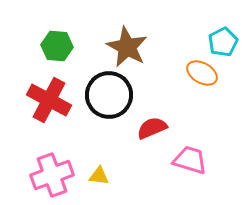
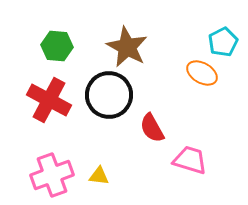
red semicircle: rotated 96 degrees counterclockwise
